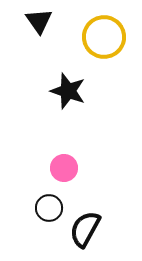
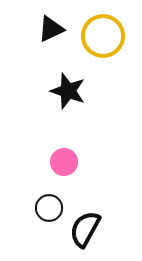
black triangle: moved 12 px right, 8 px down; rotated 40 degrees clockwise
yellow circle: moved 1 px left, 1 px up
pink circle: moved 6 px up
